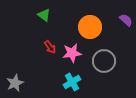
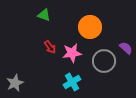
green triangle: rotated 16 degrees counterclockwise
purple semicircle: moved 28 px down
